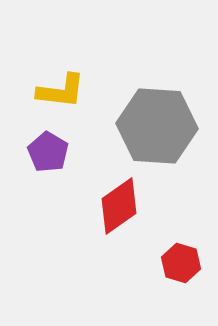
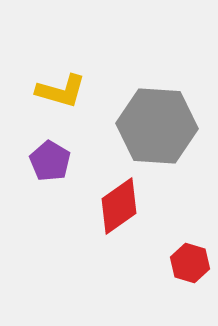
yellow L-shape: rotated 9 degrees clockwise
purple pentagon: moved 2 px right, 9 px down
red hexagon: moved 9 px right
